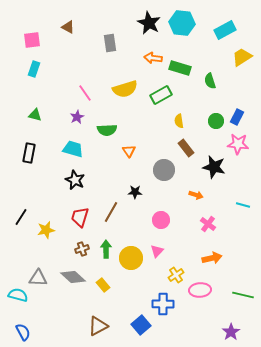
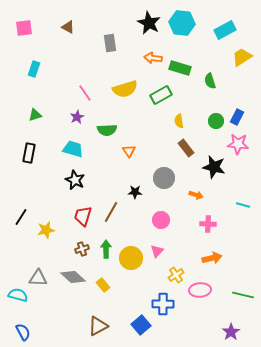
pink square at (32, 40): moved 8 px left, 12 px up
green triangle at (35, 115): rotated 32 degrees counterclockwise
gray circle at (164, 170): moved 8 px down
red trapezoid at (80, 217): moved 3 px right, 1 px up
pink cross at (208, 224): rotated 35 degrees counterclockwise
